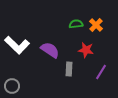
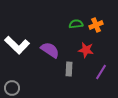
orange cross: rotated 24 degrees clockwise
gray circle: moved 2 px down
